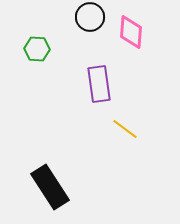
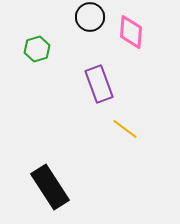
green hexagon: rotated 20 degrees counterclockwise
purple rectangle: rotated 12 degrees counterclockwise
